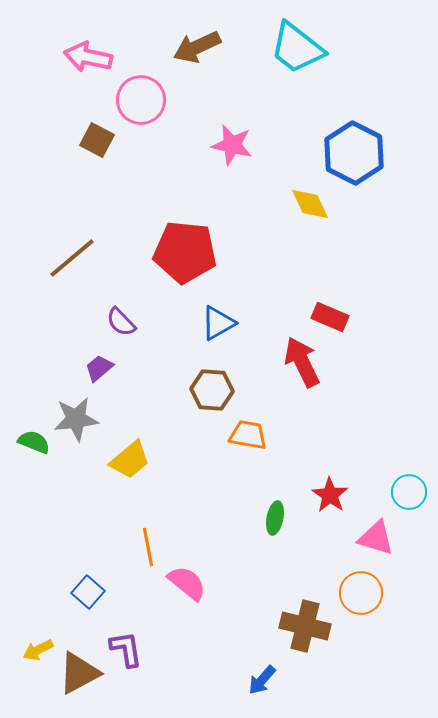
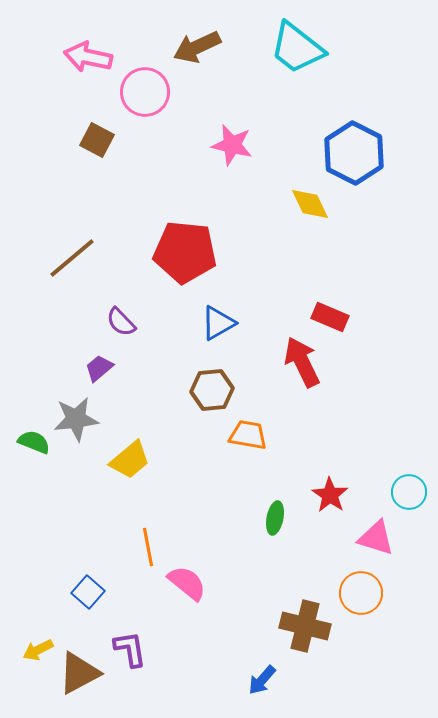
pink circle: moved 4 px right, 8 px up
brown hexagon: rotated 9 degrees counterclockwise
purple L-shape: moved 4 px right
